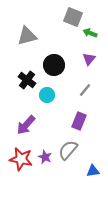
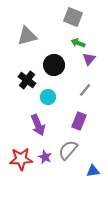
green arrow: moved 12 px left, 10 px down
cyan circle: moved 1 px right, 2 px down
purple arrow: moved 12 px right; rotated 65 degrees counterclockwise
red star: rotated 15 degrees counterclockwise
